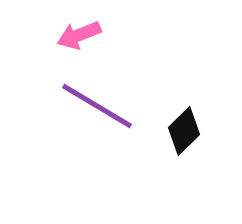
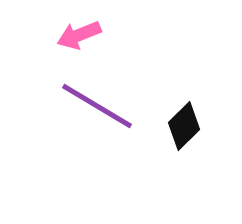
black diamond: moved 5 px up
